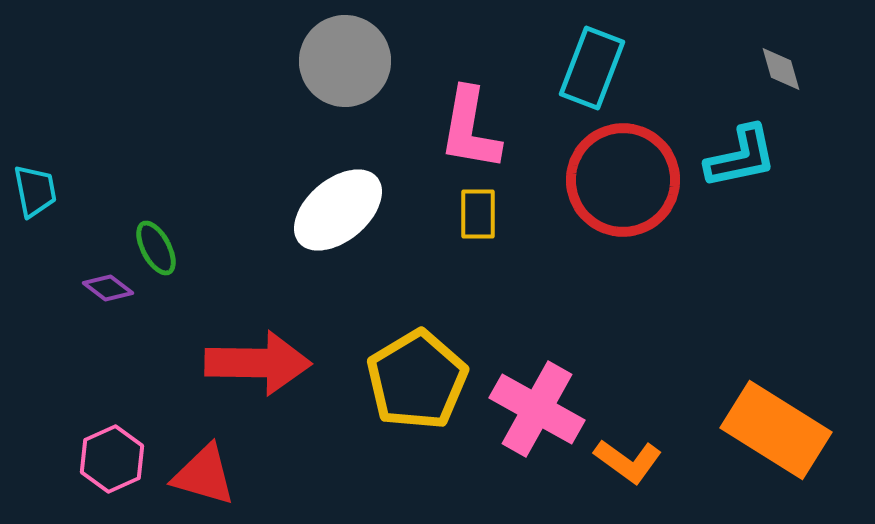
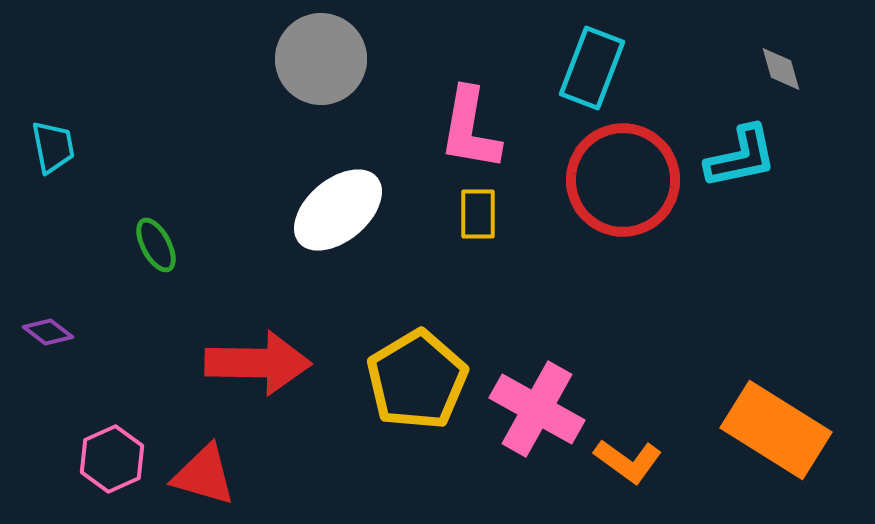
gray circle: moved 24 px left, 2 px up
cyan trapezoid: moved 18 px right, 44 px up
green ellipse: moved 3 px up
purple diamond: moved 60 px left, 44 px down
